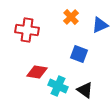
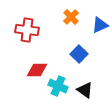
blue square: rotated 24 degrees clockwise
red diamond: moved 2 px up; rotated 10 degrees counterclockwise
